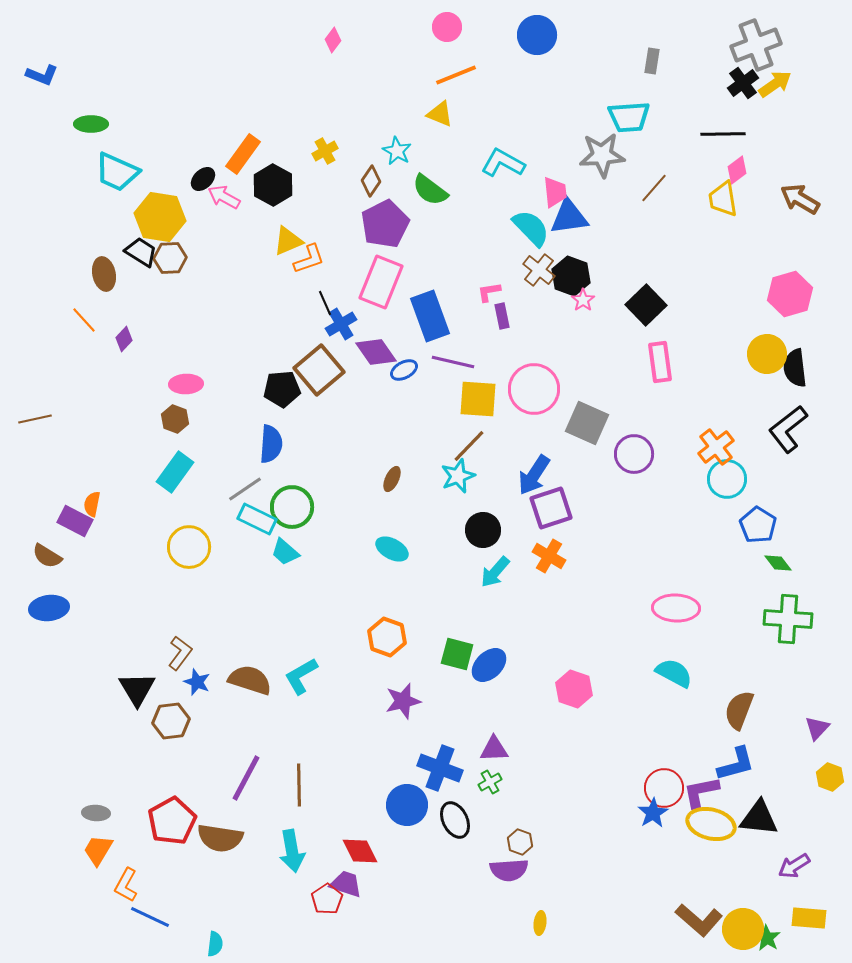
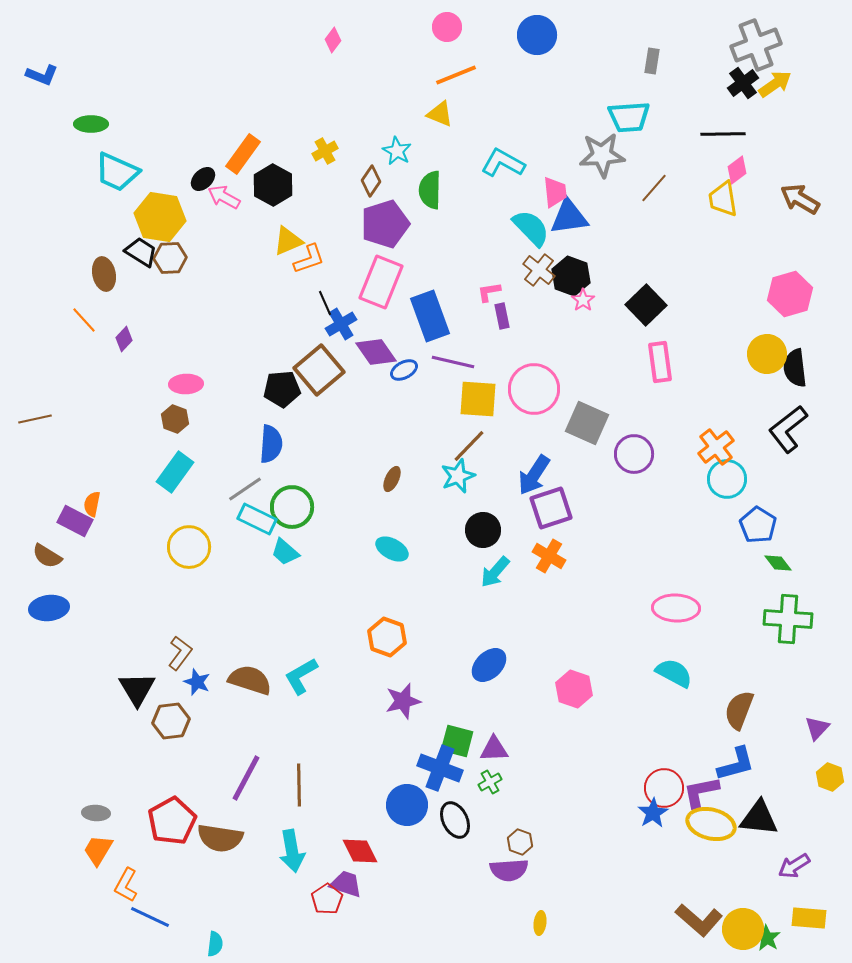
green semicircle at (430, 190): rotated 54 degrees clockwise
purple pentagon at (385, 224): rotated 9 degrees clockwise
green square at (457, 654): moved 87 px down
